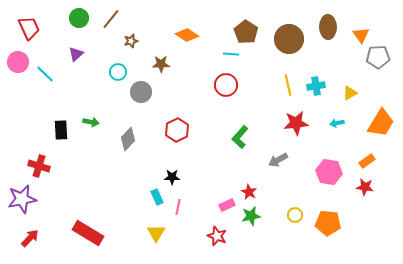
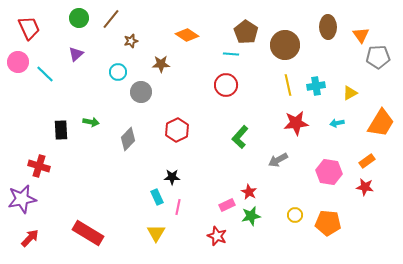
brown circle at (289, 39): moved 4 px left, 6 px down
